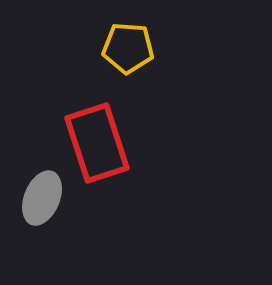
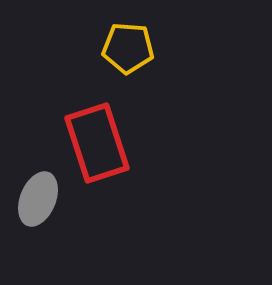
gray ellipse: moved 4 px left, 1 px down
